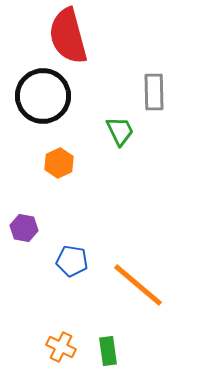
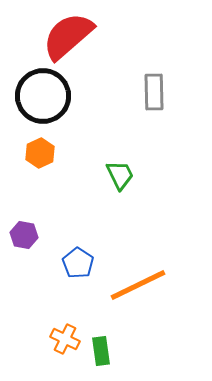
red semicircle: rotated 64 degrees clockwise
green trapezoid: moved 44 px down
orange hexagon: moved 19 px left, 10 px up
purple hexagon: moved 7 px down
blue pentagon: moved 6 px right, 2 px down; rotated 24 degrees clockwise
orange line: rotated 66 degrees counterclockwise
orange cross: moved 4 px right, 8 px up
green rectangle: moved 7 px left
